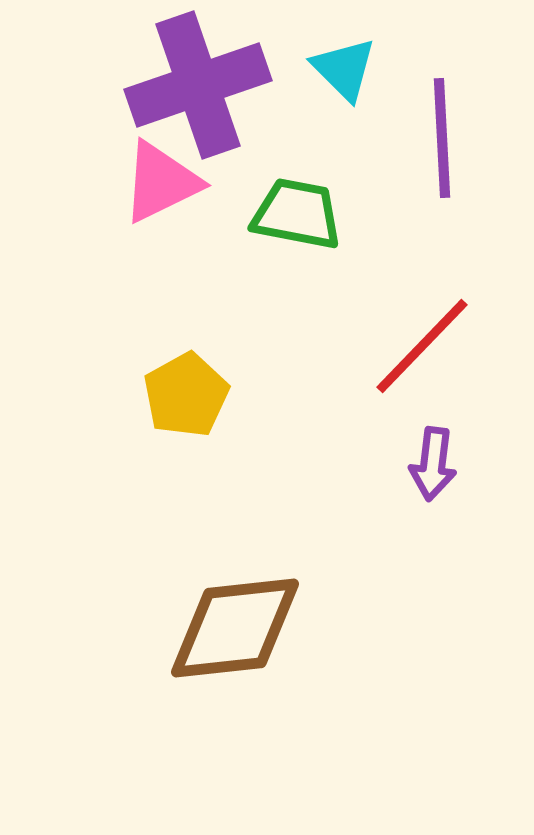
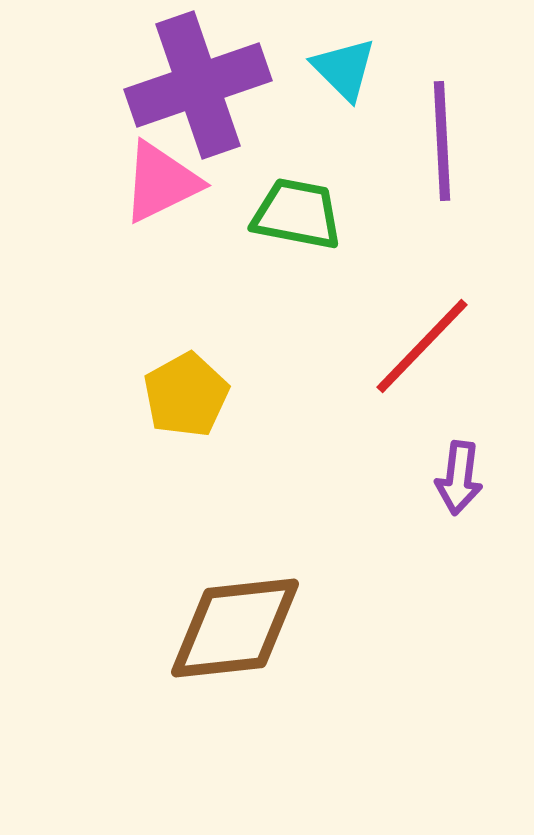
purple line: moved 3 px down
purple arrow: moved 26 px right, 14 px down
